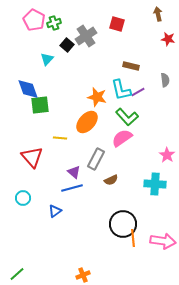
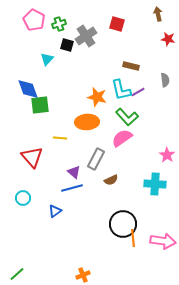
green cross: moved 5 px right, 1 px down
black square: rotated 24 degrees counterclockwise
orange ellipse: rotated 45 degrees clockwise
